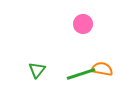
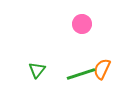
pink circle: moved 1 px left
orange semicircle: rotated 75 degrees counterclockwise
